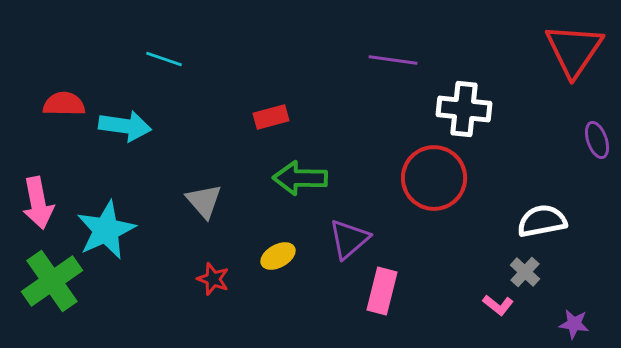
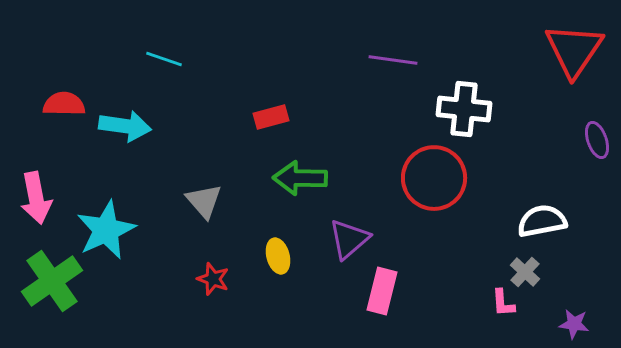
pink arrow: moved 2 px left, 5 px up
yellow ellipse: rotated 76 degrees counterclockwise
pink L-shape: moved 5 px right, 2 px up; rotated 48 degrees clockwise
